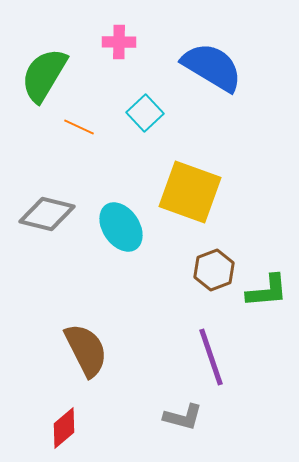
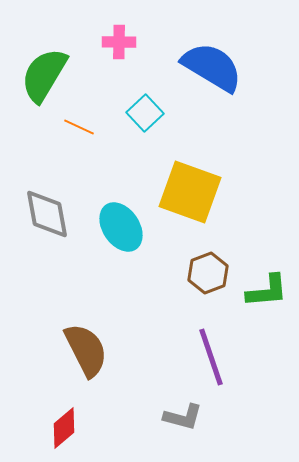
gray diamond: rotated 66 degrees clockwise
brown hexagon: moved 6 px left, 3 px down
